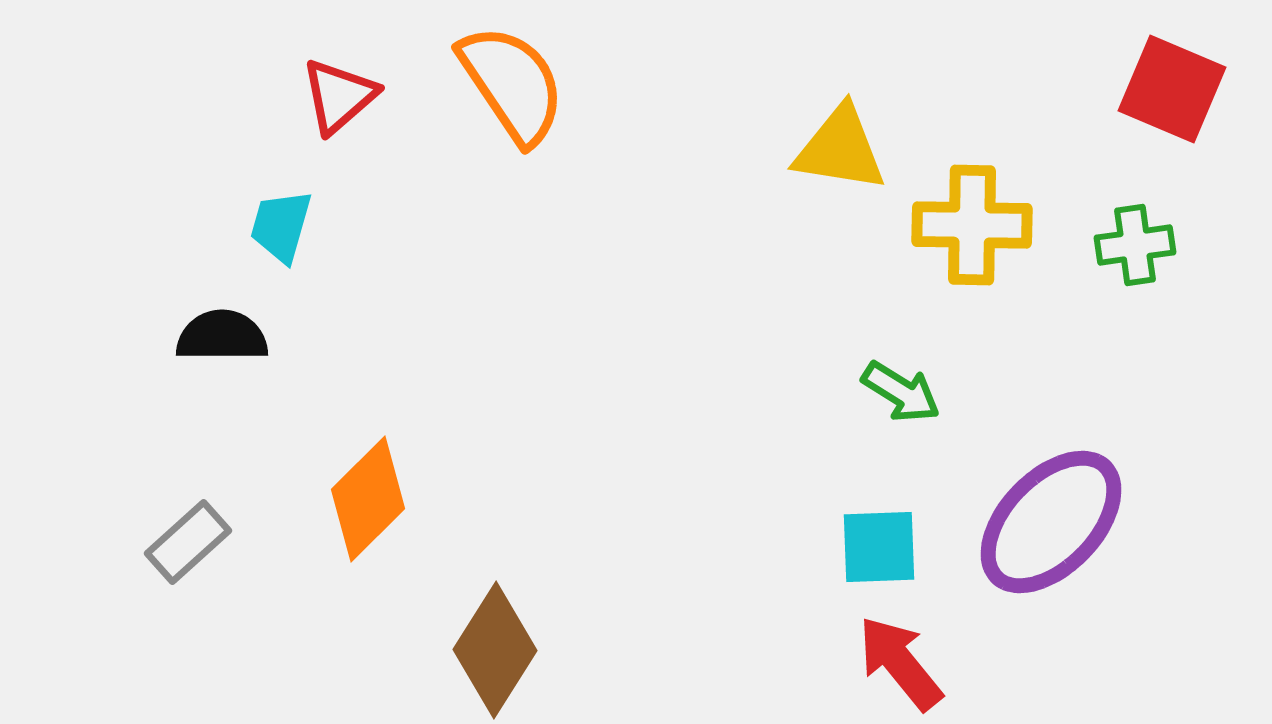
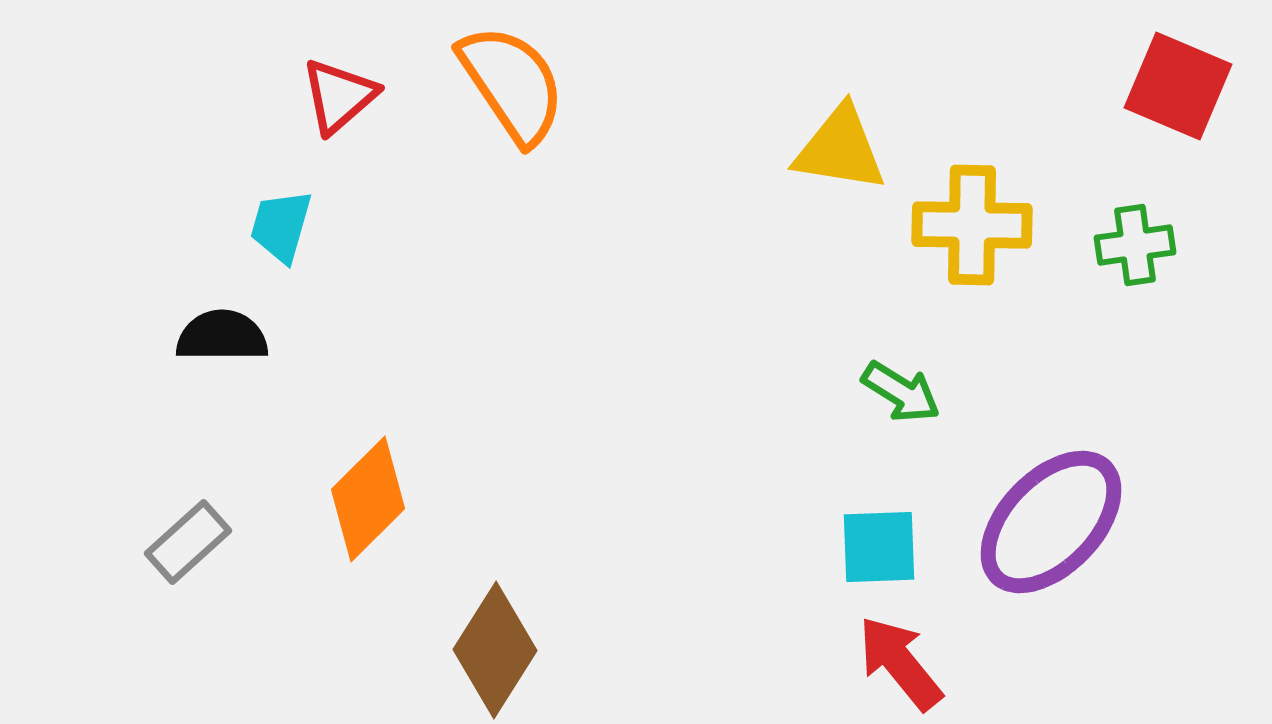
red square: moved 6 px right, 3 px up
